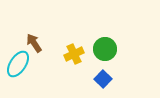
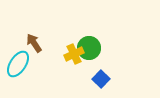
green circle: moved 16 px left, 1 px up
blue square: moved 2 px left
